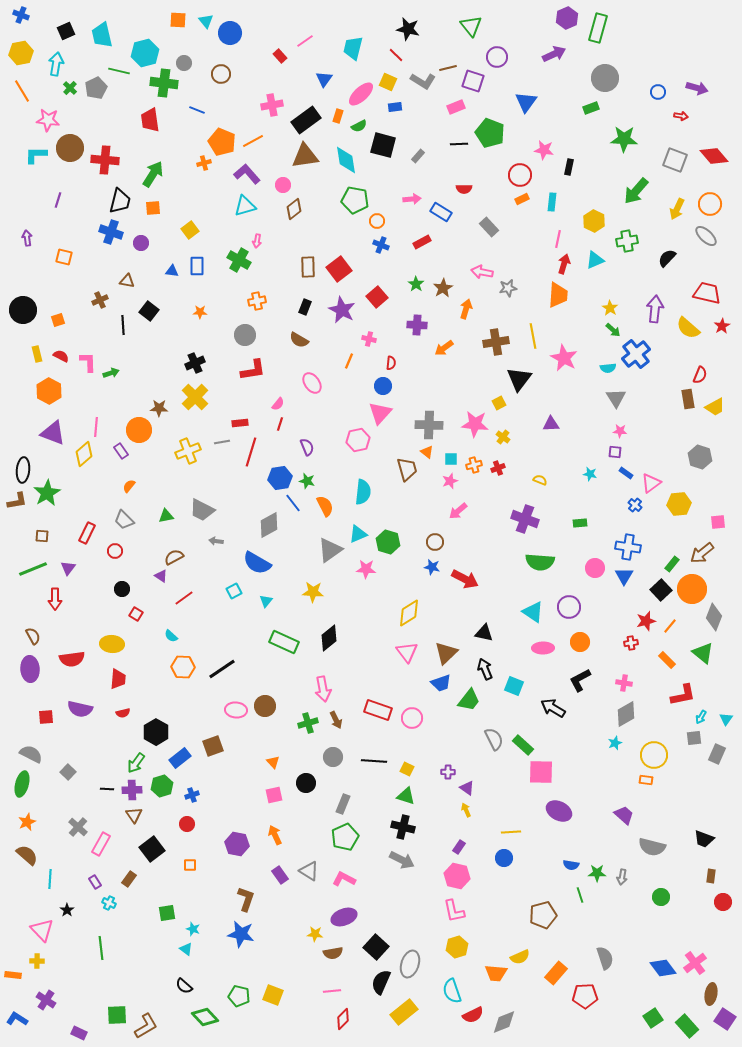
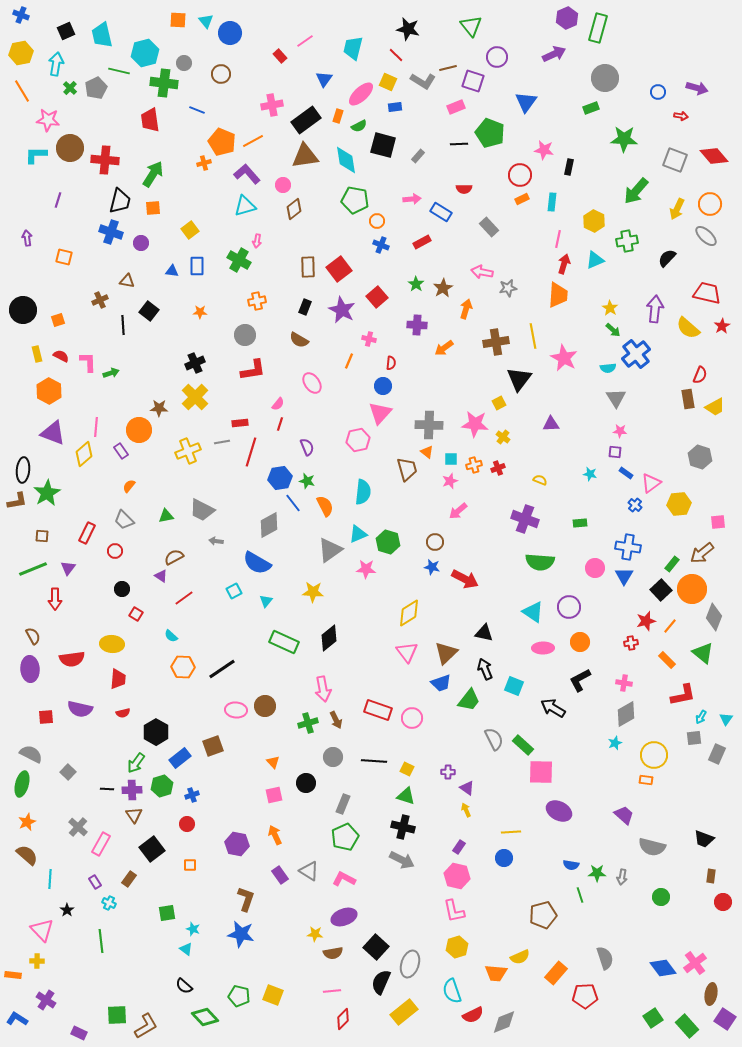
green line at (101, 948): moved 7 px up
